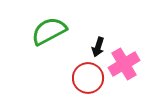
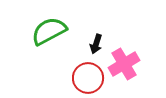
black arrow: moved 2 px left, 3 px up
